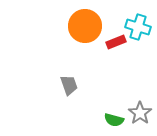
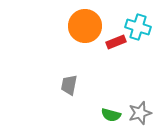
gray trapezoid: rotated 150 degrees counterclockwise
gray star: rotated 20 degrees clockwise
green semicircle: moved 3 px left, 5 px up
